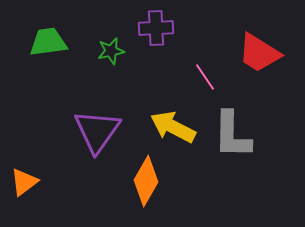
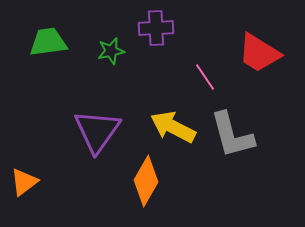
gray L-shape: rotated 16 degrees counterclockwise
